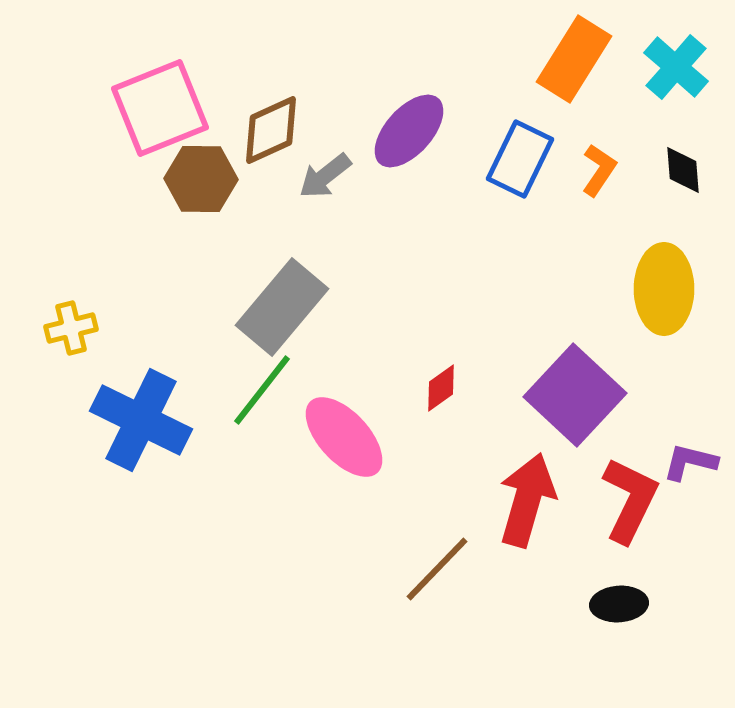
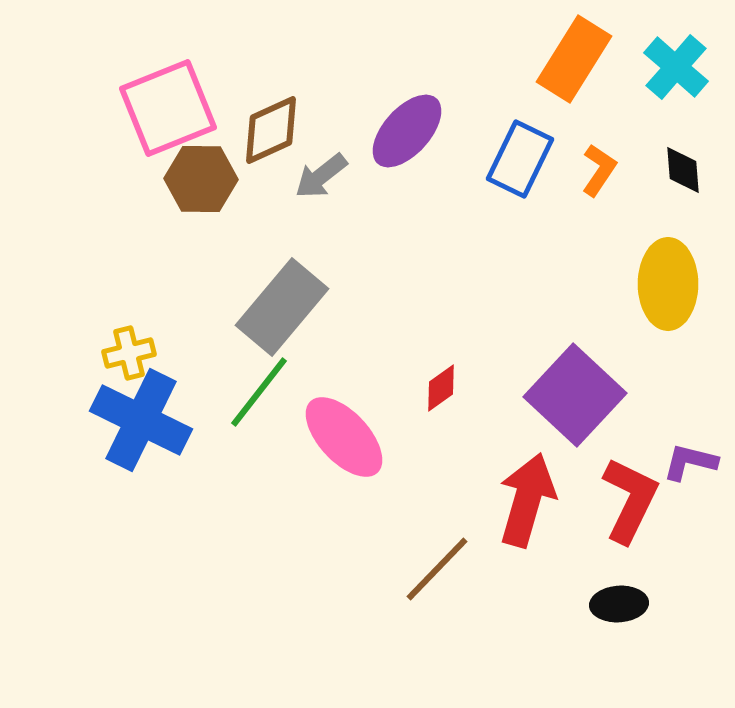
pink square: moved 8 px right
purple ellipse: moved 2 px left
gray arrow: moved 4 px left
yellow ellipse: moved 4 px right, 5 px up
yellow cross: moved 58 px right, 25 px down
green line: moved 3 px left, 2 px down
